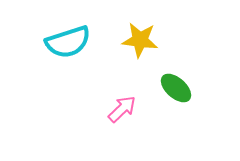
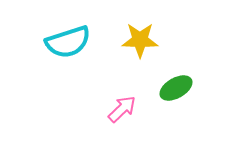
yellow star: rotated 6 degrees counterclockwise
green ellipse: rotated 72 degrees counterclockwise
